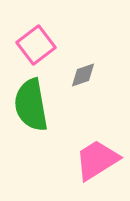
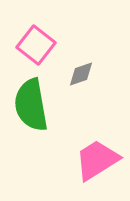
pink square: rotated 15 degrees counterclockwise
gray diamond: moved 2 px left, 1 px up
